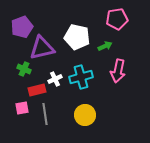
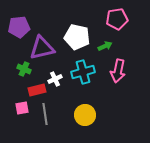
purple pentagon: moved 3 px left; rotated 15 degrees clockwise
cyan cross: moved 2 px right, 5 px up
